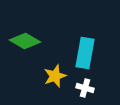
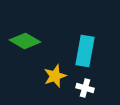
cyan rectangle: moved 2 px up
